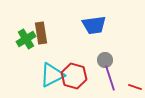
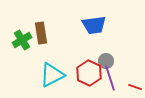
green cross: moved 4 px left, 1 px down
gray circle: moved 1 px right, 1 px down
red hexagon: moved 15 px right, 3 px up; rotated 10 degrees clockwise
